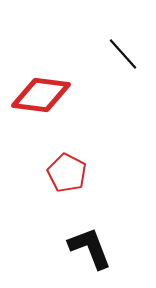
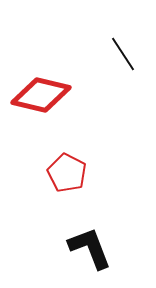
black line: rotated 9 degrees clockwise
red diamond: rotated 6 degrees clockwise
